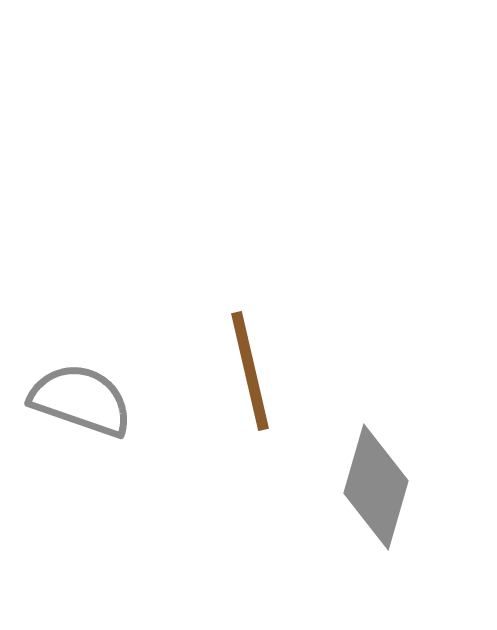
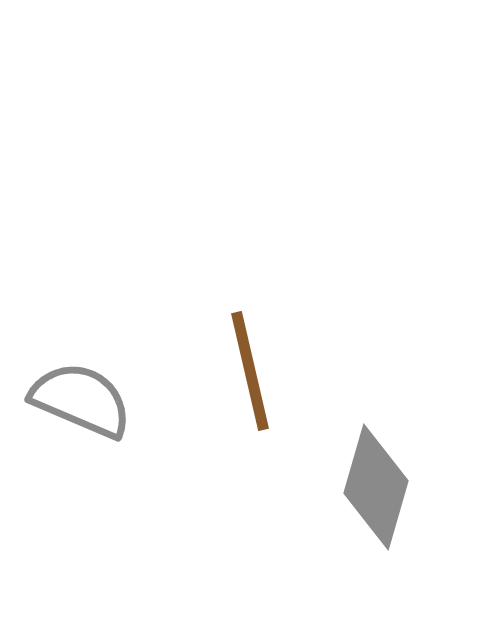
gray semicircle: rotated 4 degrees clockwise
